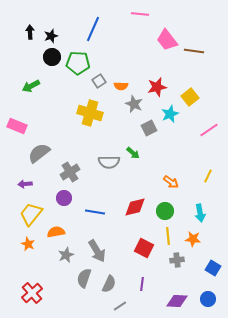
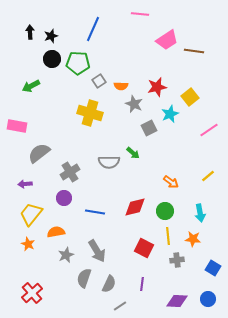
pink trapezoid at (167, 40): rotated 85 degrees counterclockwise
black circle at (52, 57): moved 2 px down
pink rectangle at (17, 126): rotated 12 degrees counterclockwise
yellow line at (208, 176): rotated 24 degrees clockwise
